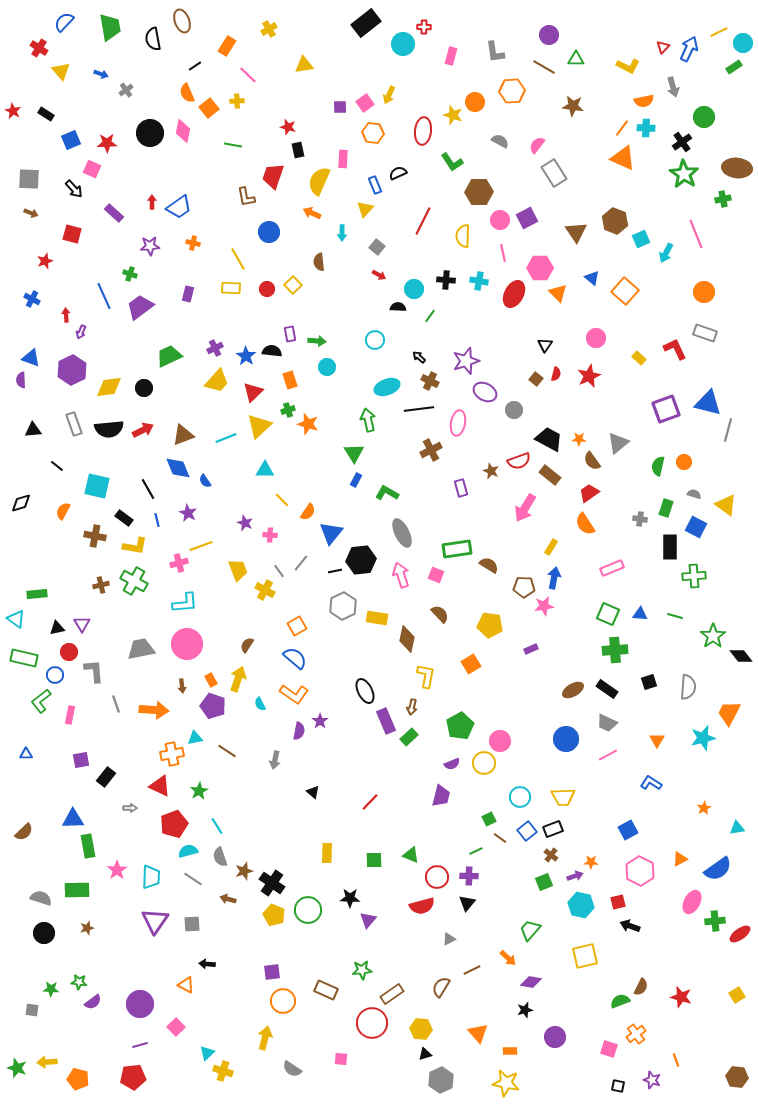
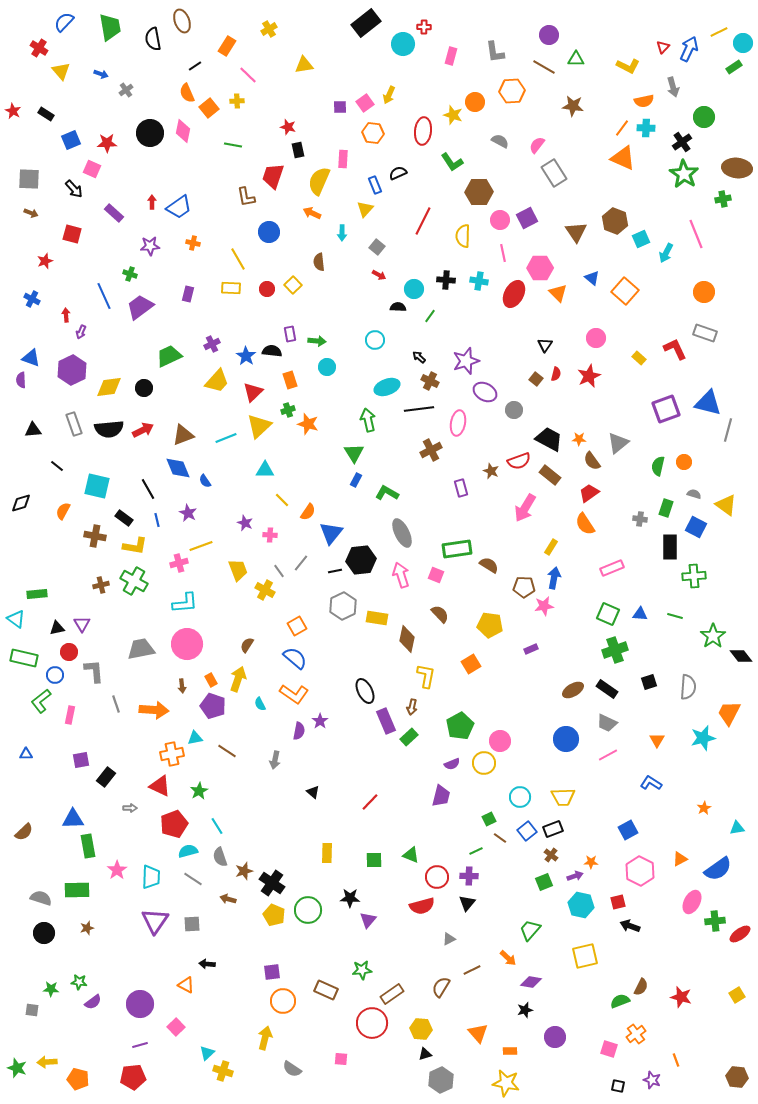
purple cross at (215, 348): moved 3 px left, 4 px up
green cross at (615, 650): rotated 15 degrees counterclockwise
